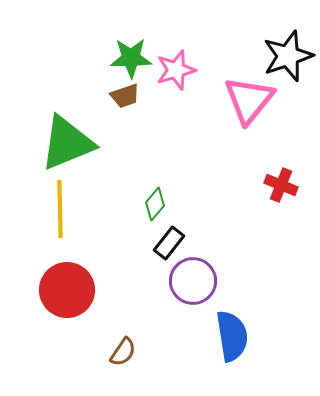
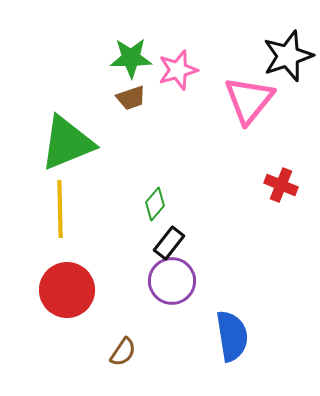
pink star: moved 2 px right
brown trapezoid: moved 6 px right, 2 px down
purple circle: moved 21 px left
